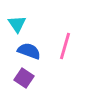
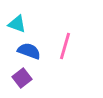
cyan triangle: rotated 36 degrees counterclockwise
purple square: moved 2 px left; rotated 18 degrees clockwise
